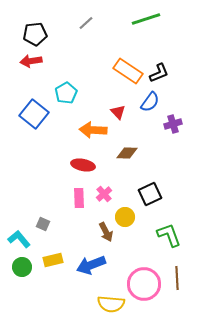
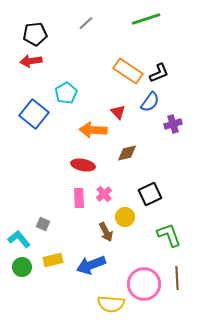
brown diamond: rotated 15 degrees counterclockwise
